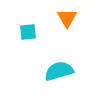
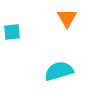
cyan square: moved 16 px left
